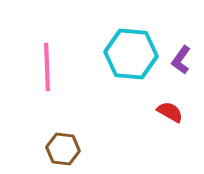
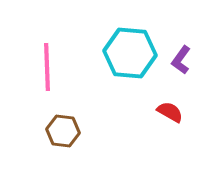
cyan hexagon: moved 1 px left, 1 px up
brown hexagon: moved 18 px up
